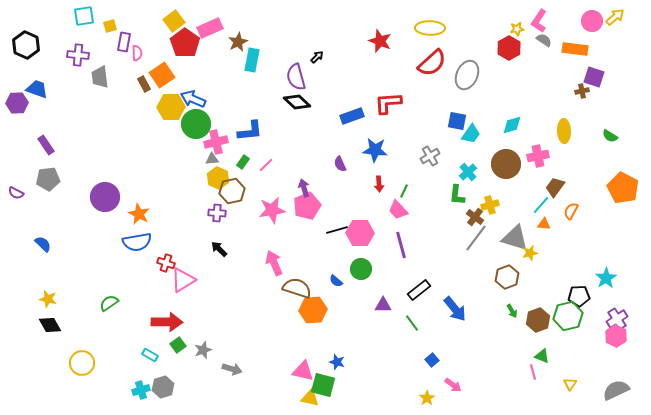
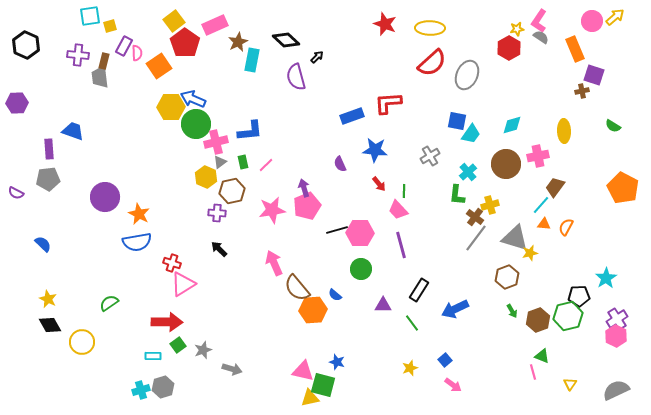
cyan square at (84, 16): moved 6 px right
pink rectangle at (210, 28): moved 5 px right, 3 px up
gray semicircle at (544, 40): moved 3 px left, 3 px up
red star at (380, 41): moved 5 px right, 17 px up
purple rectangle at (124, 42): moved 4 px down; rotated 18 degrees clockwise
orange rectangle at (575, 49): rotated 60 degrees clockwise
orange square at (162, 75): moved 3 px left, 9 px up
purple square at (594, 77): moved 2 px up
brown rectangle at (144, 84): moved 40 px left, 23 px up; rotated 42 degrees clockwise
blue trapezoid at (37, 89): moved 36 px right, 42 px down
black diamond at (297, 102): moved 11 px left, 62 px up
green semicircle at (610, 136): moved 3 px right, 10 px up
purple rectangle at (46, 145): moved 3 px right, 4 px down; rotated 30 degrees clockwise
gray triangle at (212, 159): moved 8 px right, 3 px down; rotated 32 degrees counterclockwise
green rectangle at (243, 162): rotated 48 degrees counterclockwise
yellow hexagon at (218, 178): moved 12 px left, 1 px up
red arrow at (379, 184): rotated 35 degrees counterclockwise
green line at (404, 191): rotated 24 degrees counterclockwise
orange semicircle at (571, 211): moved 5 px left, 16 px down
red cross at (166, 263): moved 6 px right
pink triangle at (183, 280): moved 4 px down
blue semicircle at (336, 281): moved 1 px left, 14 px down
brown semicircle at (297, 288): rotated 148 degrees counterclockwise
black rectangle at (419, 290): rotated 20 degrees counterclockwise
yellow star at (48, 299): rotated 12 degrees clockwise
blue arrow at (455, 309): rotated 104 degrees clockwise
cyan rectangle at (150, 355): moved 3 px right, 1 px down; rotated 28 degrees counterclockwise
blue square at (432, 360): moved 13 px right
yellow circle at (82, 363): moved 21 px up
yellow triangle at (310, 398): rotated 24 degrees counterclockwise
yellow star at (427, 398): moved 17 px left, 30 px up; rotated 14 degrees clockwise
